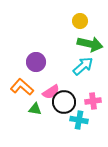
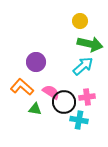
pink semicircle: rotated 114 degrees counterclockwise
pink cross: moved 6 px left, 4 px up
